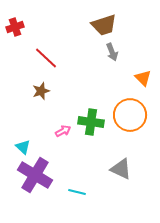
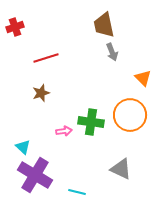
brown trapezoid: rotated 96 degrees clockwise
red line: rotated 60 degrees counterclockwise
brown star: moved 2 px down
pink arrow: moved 1 px right; rotated 21 degrees clockwise
